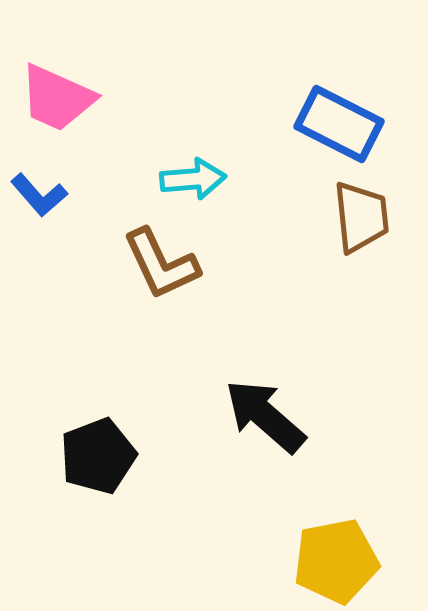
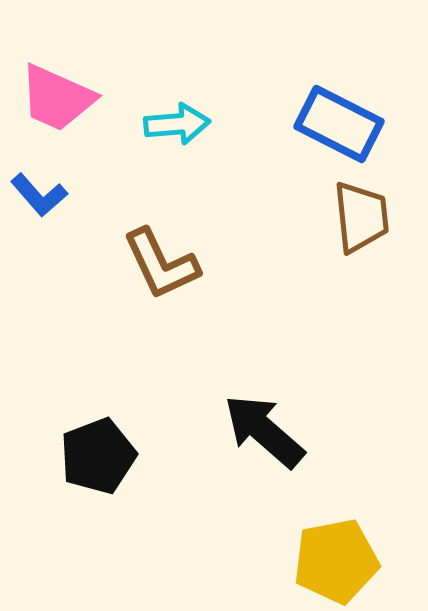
cyan arrow: moved 16 px left, 55 px up
black arrow: moved 1 px left, 15 px down
